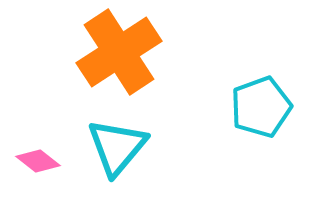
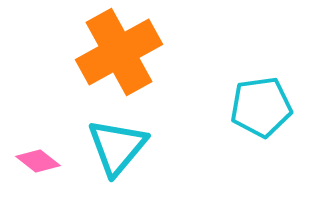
orange cross: rotated 4 degrees clockwise
cyan pentagon: rotated 12 degrees clockwise
